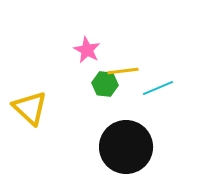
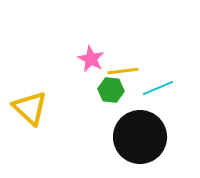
pink star: moved 4 px right, 9 px down
green hexagon: moved 6 px right, 6 px down
black circle: moved 14 px right, 10 px up
